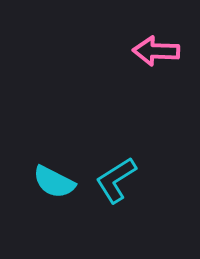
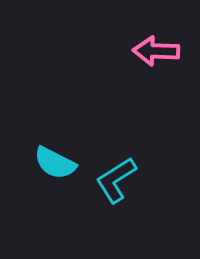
cyan semicircle: moved 1 px right, 19 px up
